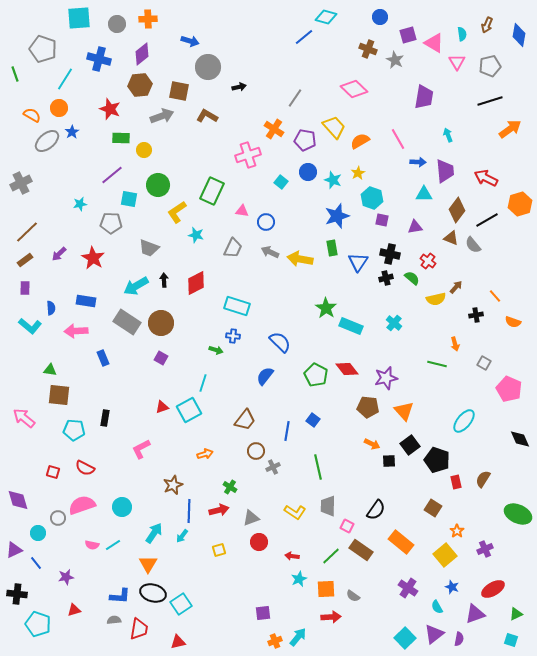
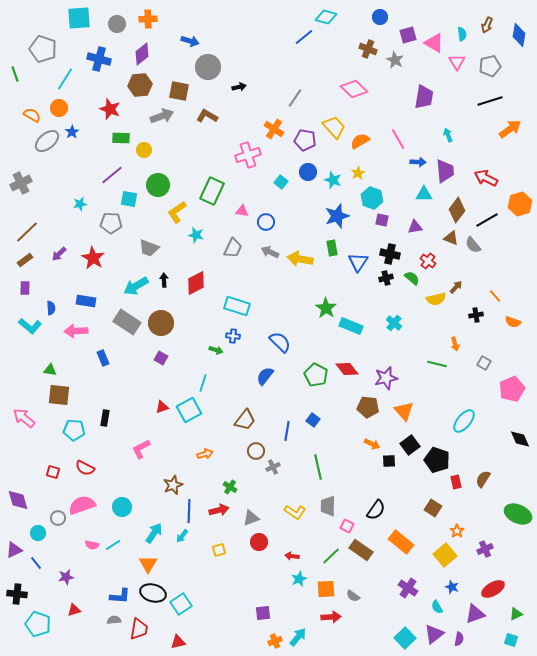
pink pentagon at (509, 389): moved 3 px right; rotated 25 degrees clockwise
